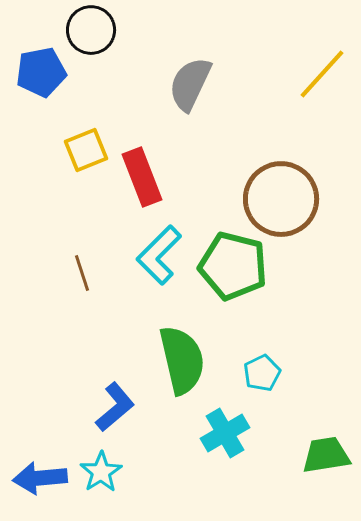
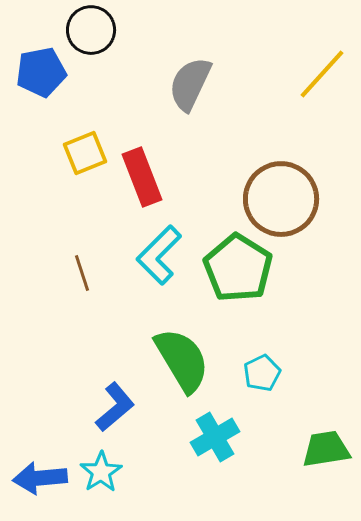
yellow square: moved 1 px left, 3 px down
green pentagon: moved 5 px right, 2 px down; rotated 18 degrees clockwise
green semicircle: rotated 18 degrees counterclockwise
cyan cross: moved 10 px left, 4 px down
green trapezoid: moved 6 px up
